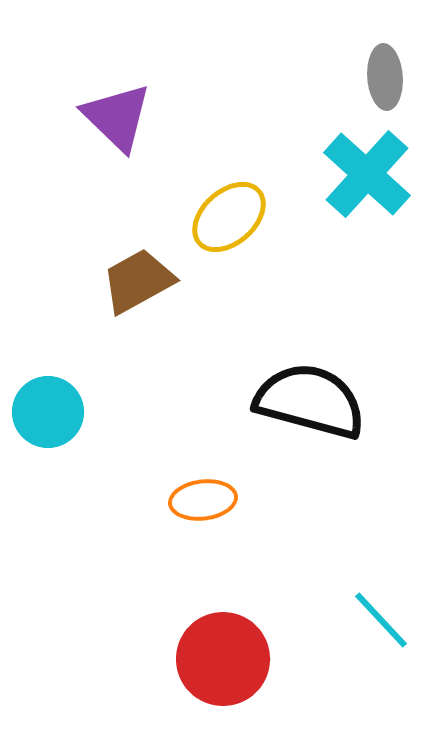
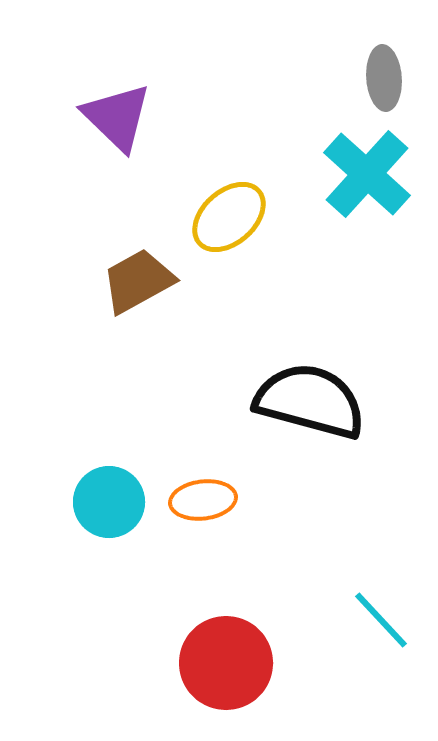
gray ellipse: moved 1 px left, 1 px down
cyan circle: moved 61 px right, 90 px down
red circle: moved 3 px right, 4 px down
